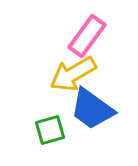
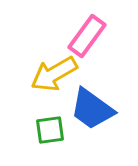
yellow arrow: moved 19 px left
green square: rotated 8 degrees clockwise
